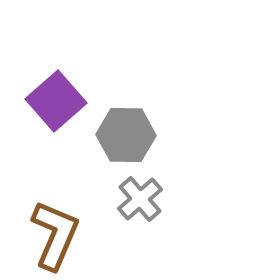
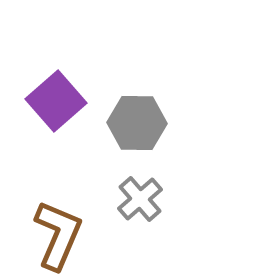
gray hexagon: moved 11 px right, 12 px up
brown L-shape: moved 3 px right
